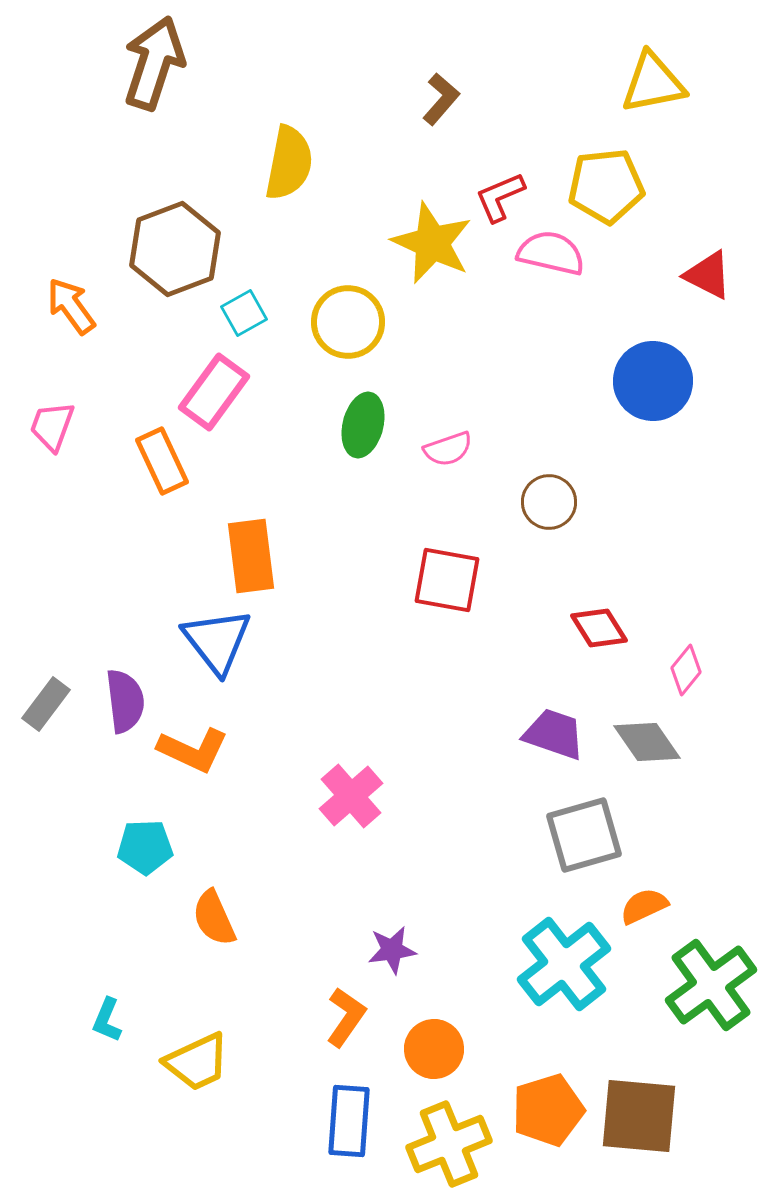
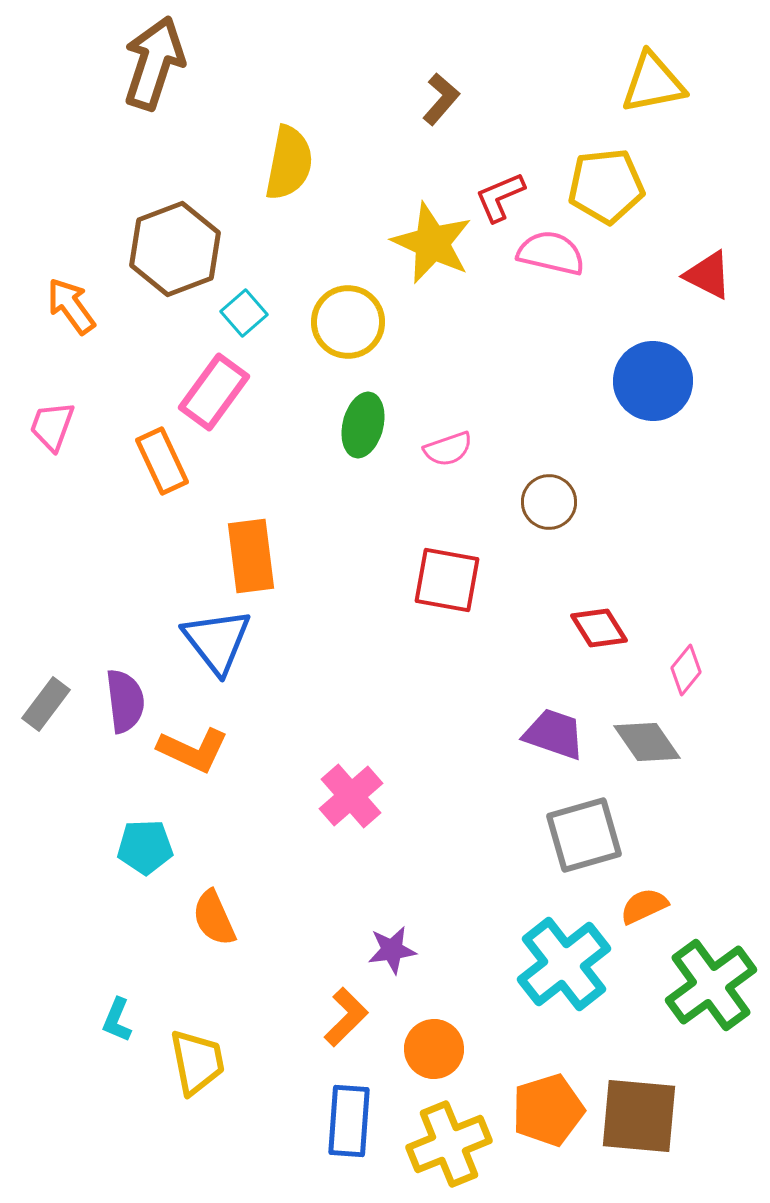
cyan square at (244, 313): rotated 12 degrees counterclockwise
orange L-shape at (346, 1017): rotated 10 degrees clockwise
cyan L-shape at (107, 1020): moved 10 px right
yellow trapezoid at (197, 1062): rotated 76 degrees counterclockwise
